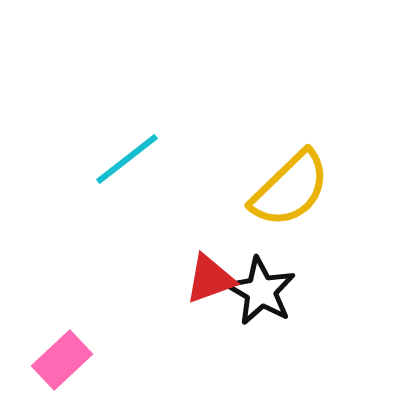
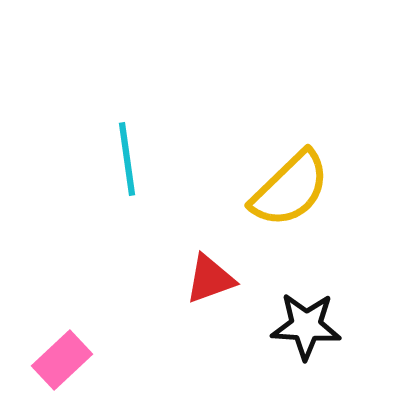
cyan line: rotated 60 degrees counterclockwise
black star: moved 45 px right, 35 px down; rotated 26 degrees counterclockwise
